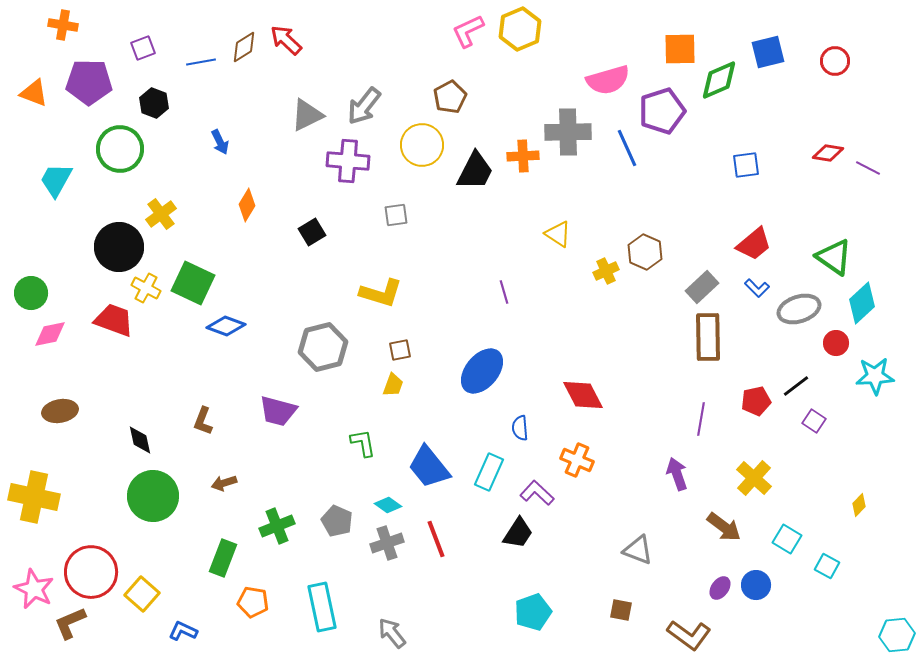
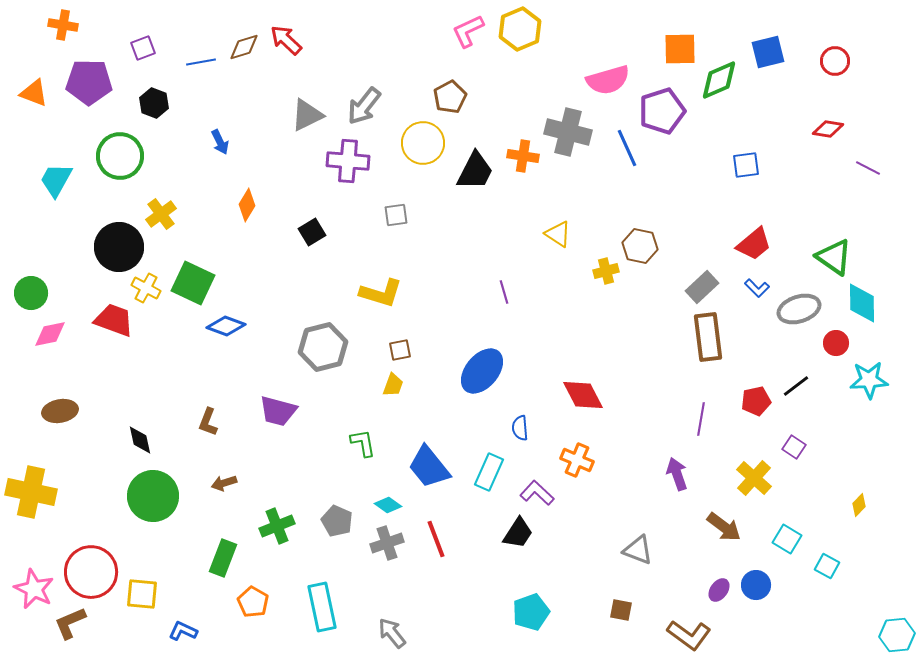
brown diamond at (244, 47): rotated 16 degrees clockwise
gray cross at (568, 132): rotated 15 degrees clockwise
yellow circle at (422, 145): moved 1 px right, 2 px up
green circle at (120, 149): moved 7 px down
red diamond at (828, 153): moved 24 px up
orange cross at (523, 156): rotated 12 degrees clockwise
brown hexagon at (645, 252): moved 5 px left, 6 px up; rotated 12 degrees counterclockwise
yellow cross at (606, 271): rotated 10 degrees clockwise
cyan diamond at (862, 303): rotated 48 degrees counterclockwise
brown rectangle at (708, 337): rotated 6 degrees counterclockwise
cyan star at (875, 376): moved 6 px left, 4 px down
brown L-shape at (203, 421): moved 5 px right, 1 px down
purple square at (814, 421): moved 20 px left, 26 px down
yellow cross at (34, 497): moved 3 px left, 5 px up
purple ellipse at (720, 588): moved 1 px left, 2 px down
yellow square at (142, 594): rotated 36 degrees counterclockwise
orange pentagon at (253, 602): rotated 20 degrees clockwise
cyan pentagon at (533, 612): moved 2 px left
